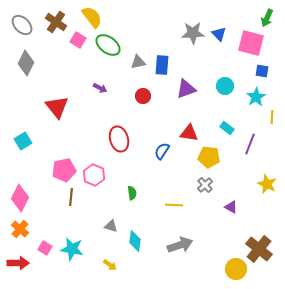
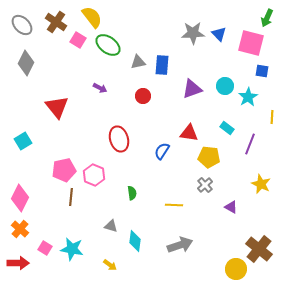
purple triangle at (186, 89): moved 6 px right
cyan star at (256, 97): moved 8 px left
yellow star at (267, 184): moved 6 px left
